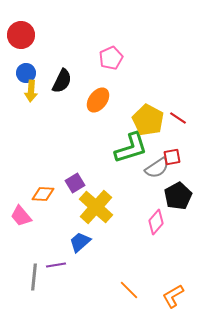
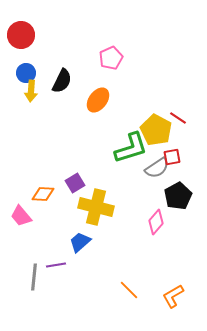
yellow pentagon: moved 8 px right, 10 px down
yellow cross: rotated 28 degrees counterclockwise
